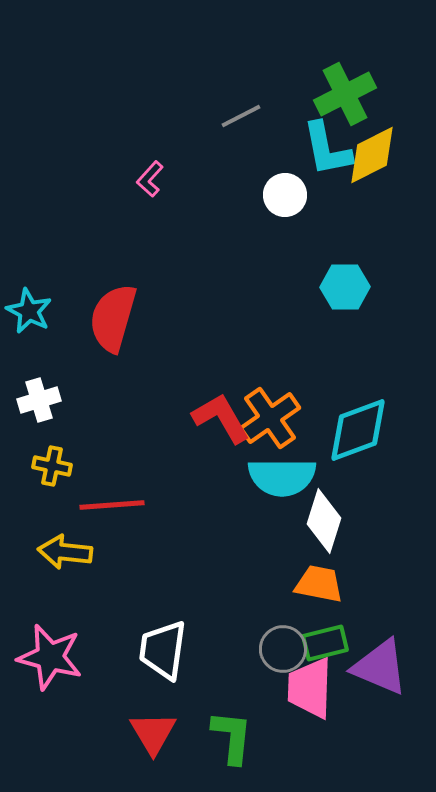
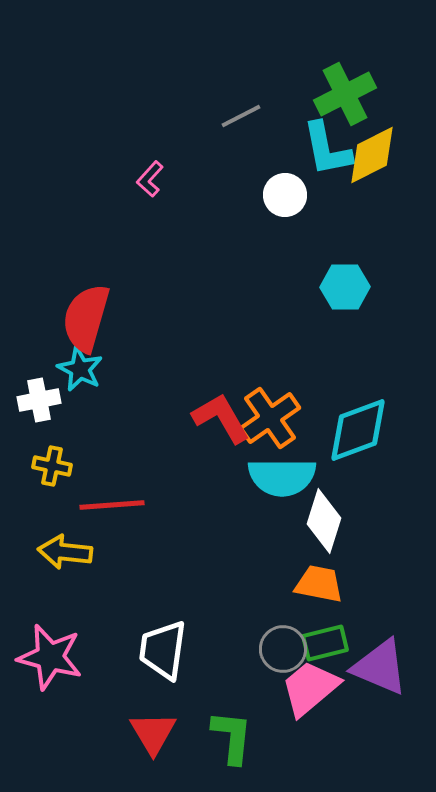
cyan star: moved 51 px right, 58 px down
red semicircle: moved 27 px left
white cross: rotated 6 degrees clockwise
pink trapezoid: rotated 48 degrees clockwise
